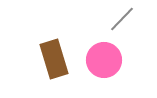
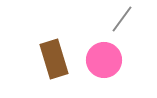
gray line: rotated 8 degrees counterclockwise
